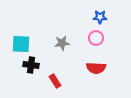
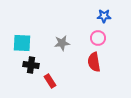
blue star: moved 4 px right, 1 px up
pink circle: moved 2 px right
cyan square: moved 1 px right, 1 px up
red semicircle: moved 2 px left, 6 px up; rotated 78 degrees clockwise
red rectangle: moved 5 px left
